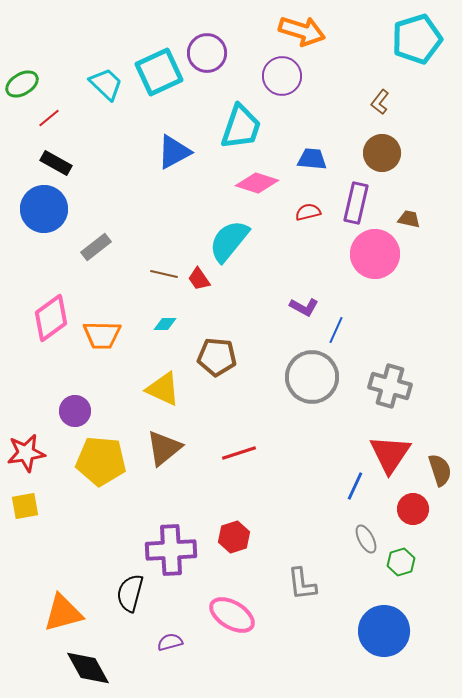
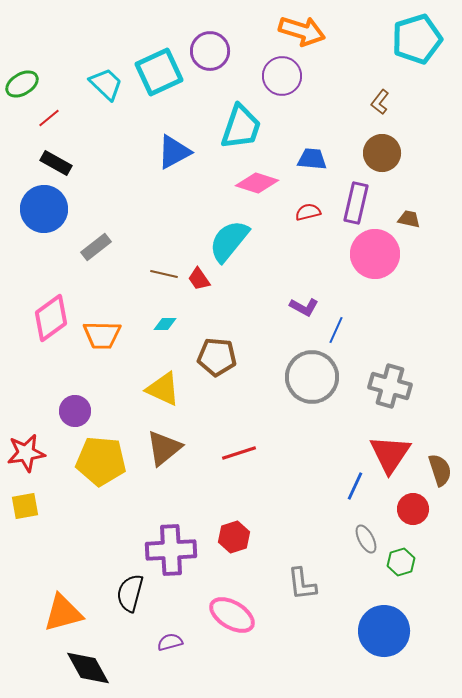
purple circle at (207, 53): moved 3 px right, 2 px up
